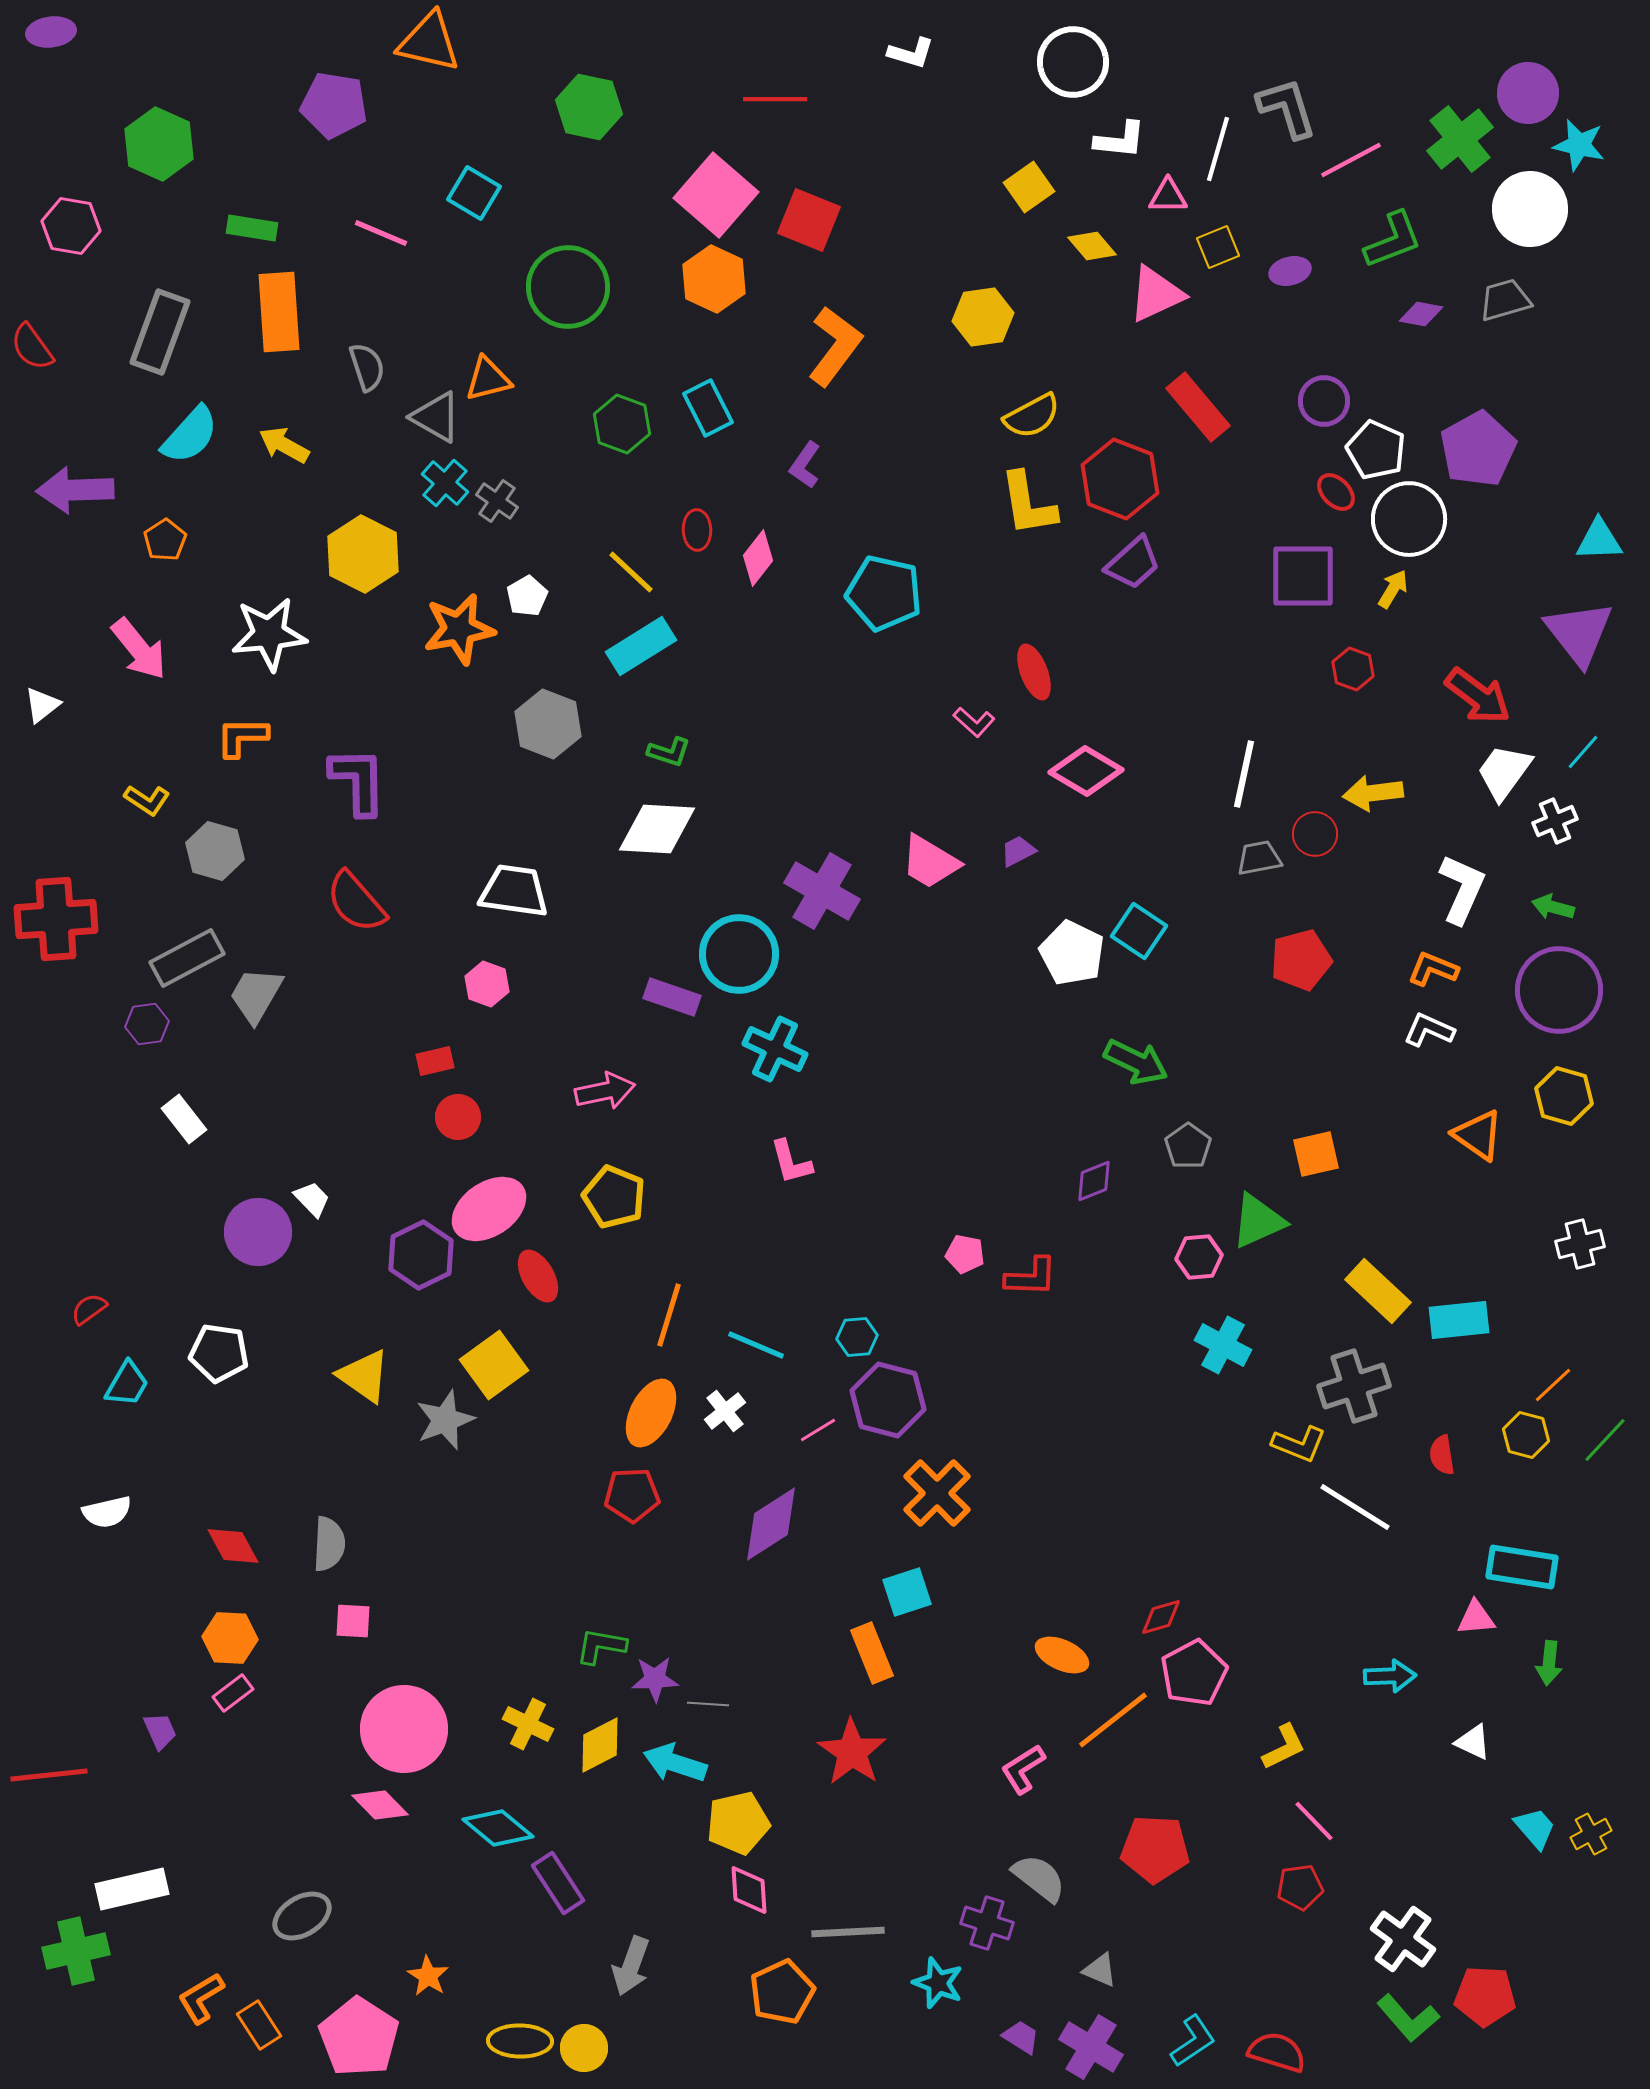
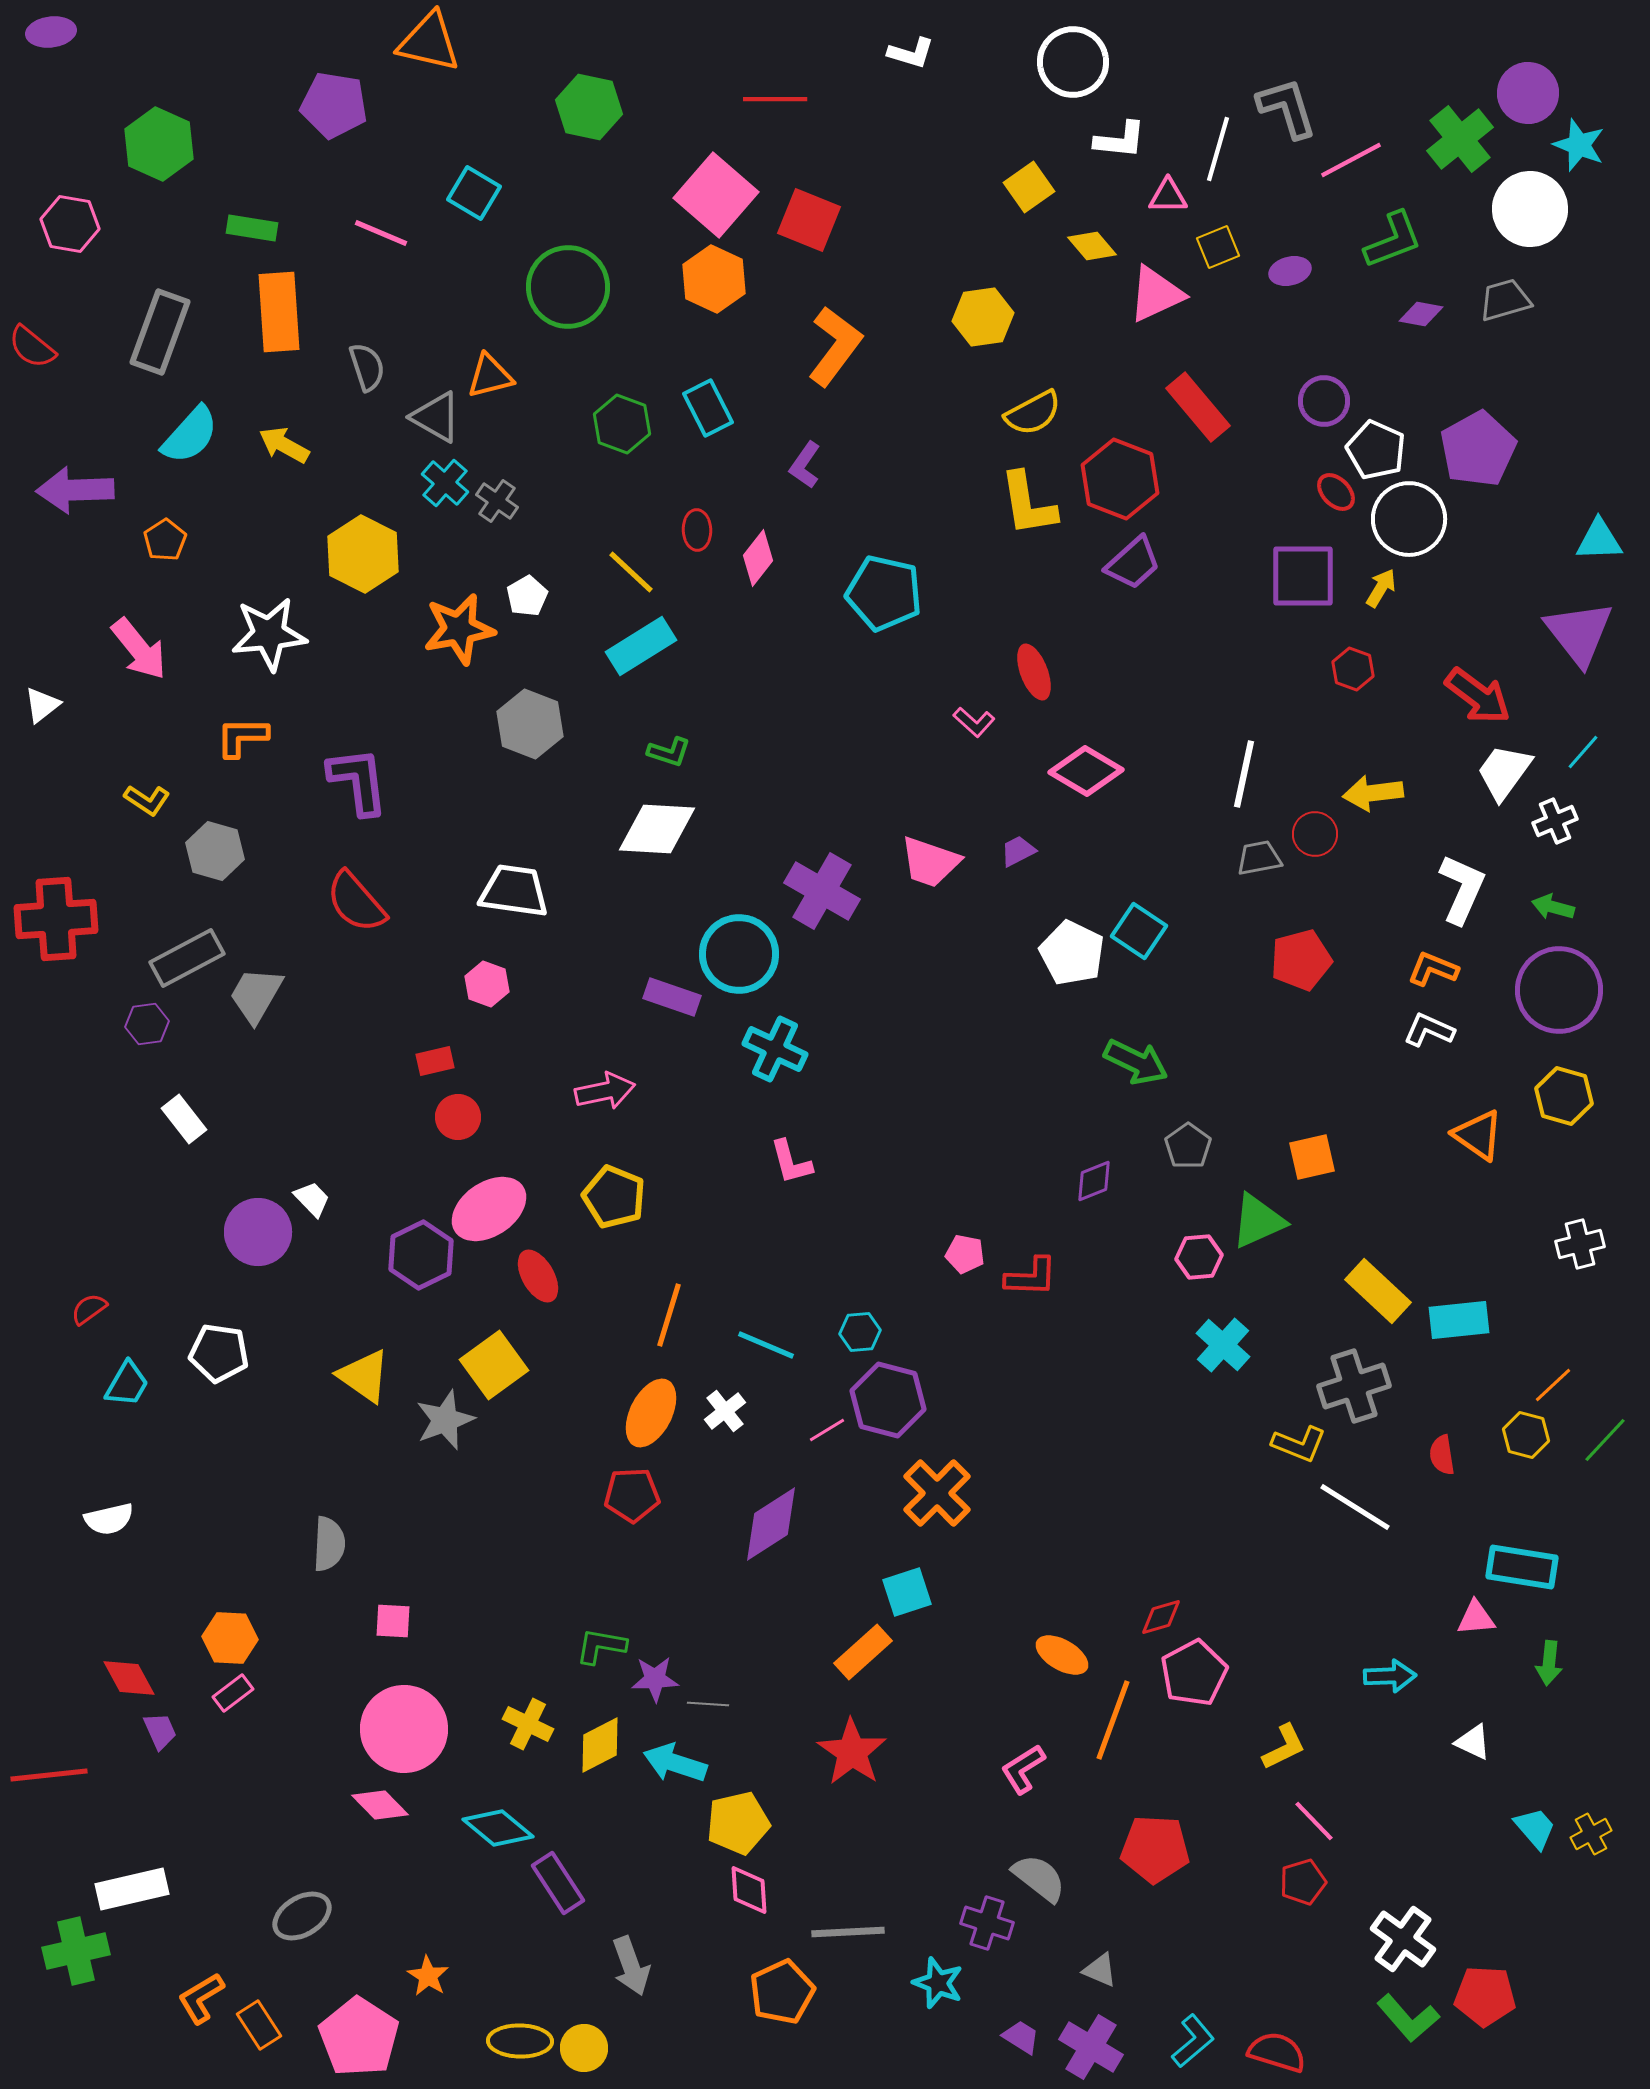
cyan star at (1579, 145): rotated 8 degrees clockwise
pink hexagon at (71, 226): moved 1 px left, 2 px up
red semicircle at (32, 347): rotated 15 degrees counterclockwise
orange triangle at (488, 379): moved 2 px right, 3 px up
yellow semicircle at (1032, 416): moved 1 px right, 3 px up
yellow arrow at (1393, 589): moved 12 px left, 1 px up
gray hexagon at (548, 724): moved 18 px left
purple L-shape at (358, 781): rotated 6 degrees counterclockwise
pink trapezoid at (930, 862): rotated 12 degrees counterclockwise
orange square at (1316, 1154): moved 4 px left, 3 px down
cyan hexagon at (857, 1337): moved 3 px right, 5 px up
cyan line at (756, 1345): moved 10 px right
cyan cross at (1223, 1345): rotated 14 degrees clockwise
pink line at (818, 1430): moved 9 px right
white semicircle at (107, 1512): moved 2 px right, 7 px down
red diamond at (233, 1546): moved 104 px left, 132 px down
pink square at (353, 1621): moved 40 px right
orange rectangle at (872, 1653): moved 9 px left, 1 px up; rotated 70 degrees clockwise
orange ellipse at (1062, 1655): rotated 6 degrees clockwise
orange line at (1113, 1720): rotated 32 degrees counterclockwise
red pentagon at (1300, 1887): moved 3 px right, 5 px up; rotated 9 degrees counterclockwise
gray arrow at (631, 1966): rotated 40 degrees counterclockwise
cyan L-shape at (1193, 2041): rotated 6 degrees counterclockwise
